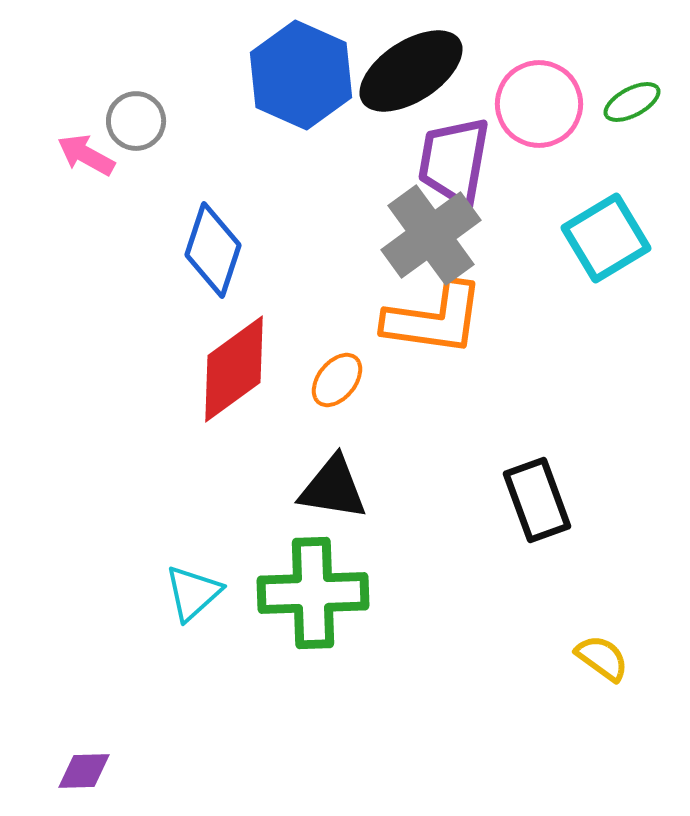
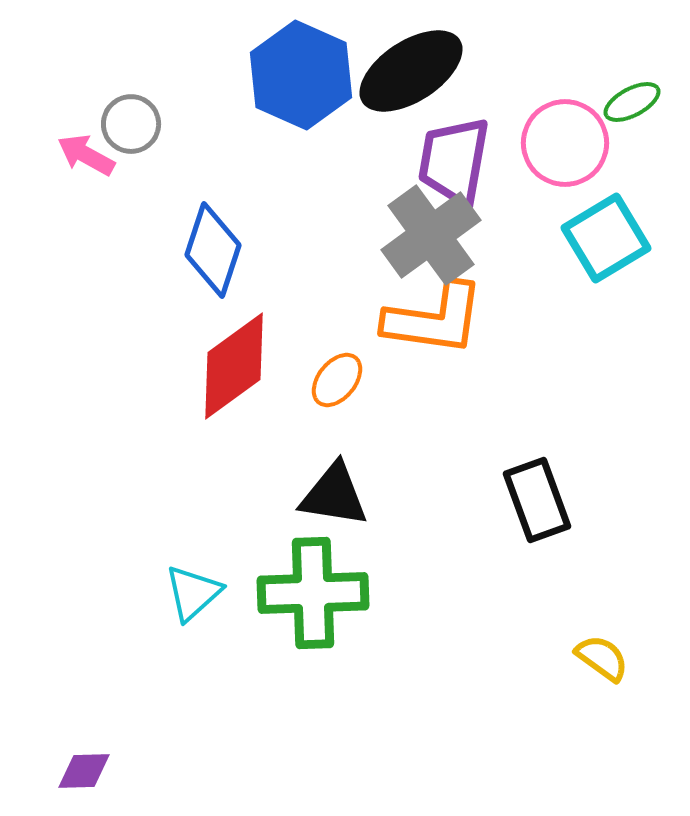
pink circle: moved 26 px right, 39 px down
gray circle: moved 5 px left, 3 px down
red diamond: moved 3 px up
black triangle: moved 1 px right, 7 px down
